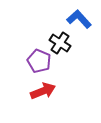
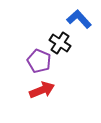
red arrow: moved 1 px left, 1 px up
